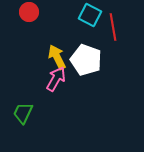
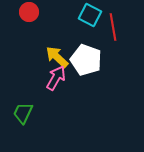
yellow arrow: rotated 20 degrees counterclockwise
pink arrow: moved 1 px up
